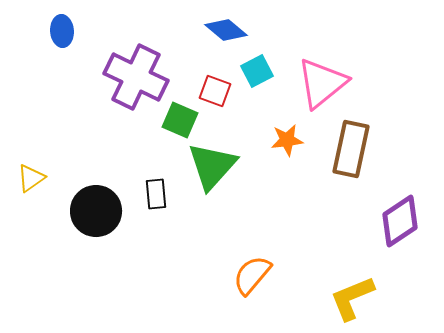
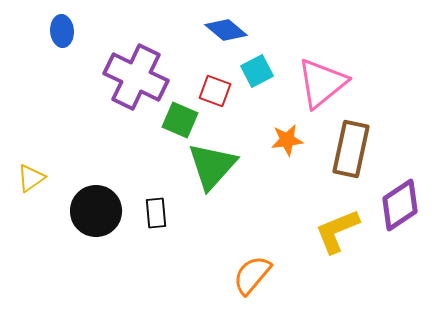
black rectangle: moved 19 px down
purple diamond: moved 16 px up
yellow L-shape: moved 15 px left, 67 px up
